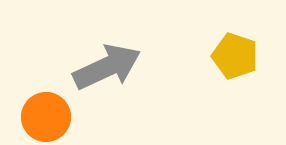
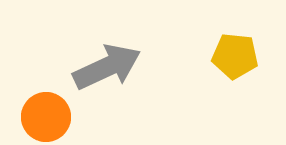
yellow pentagon: rotated 12 degrees counterclockwise
